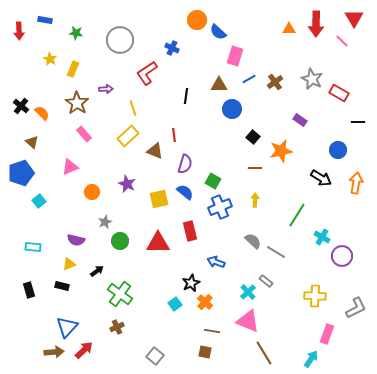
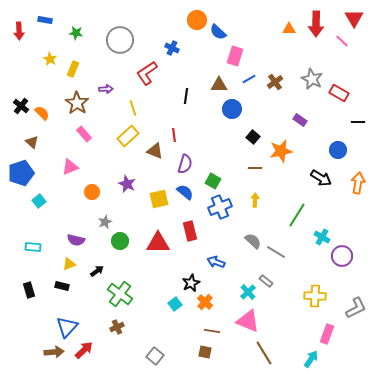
orange arrow at (356, 183): moved 2 px right
